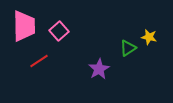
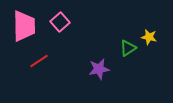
pink square: moved 1 px right, 9 px up
purple star: rotated 20 degrees clockwise
